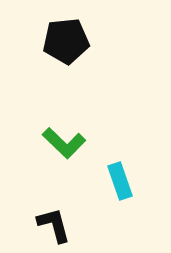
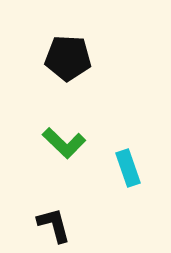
black pentagon: moved 2 px right, 17 px down; rotated 9 degrees clockwise
cyan rectangle: moved 8 px right, 13 px up
